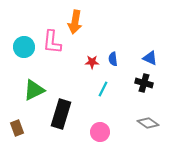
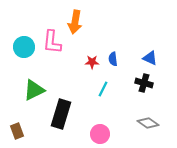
brown rectangle: moved 3 px down
pink circle: moved 2 px down
